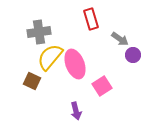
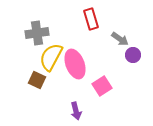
gray cross: moved 2 px left, 1 px down
yellow semicircle: moved 1 px right; rotated 12 degrees counterclockwise
brown square: moved 5 px right, 1 px up
